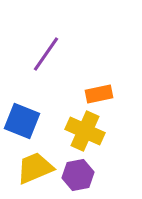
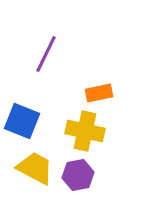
purple line: rotated 9 degrees counterclockwise
orange rectangle: moved 1 px up
yellow cross: rotated 12 degrees counterclockwise
yellow trapezoid: rotated 51 degrees clockwise
